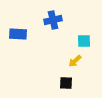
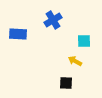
blue cross: rotated 18 degrees counterclockwise
yellow arrow: rotated 72 degrees clockwise
